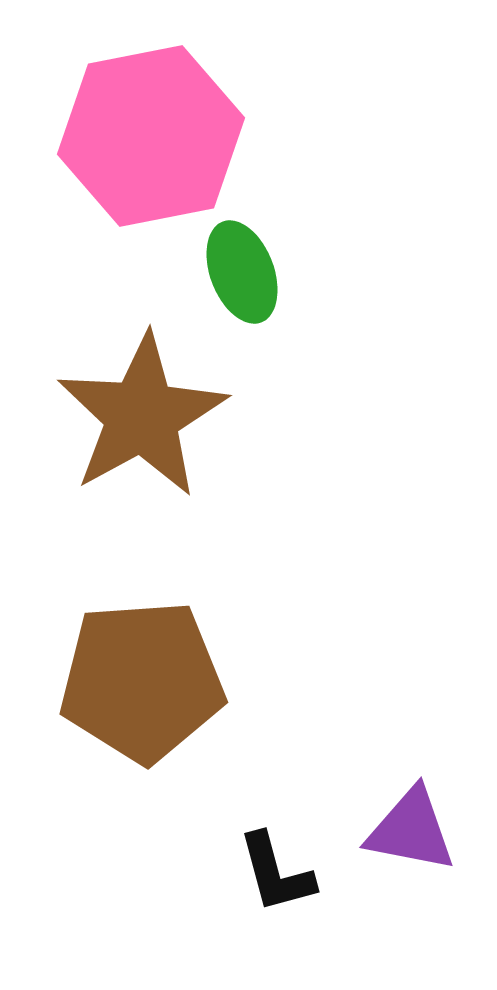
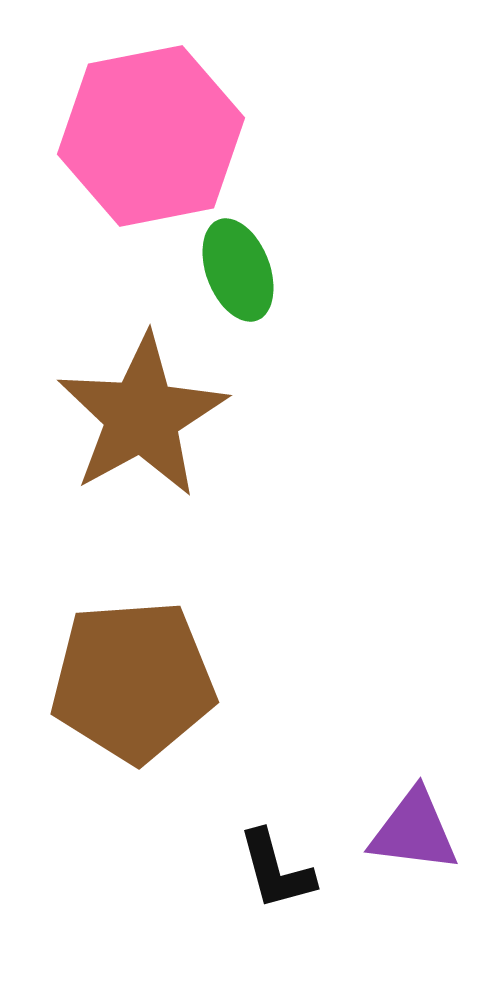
green ellipse: moved 4 px left, 2 px up
brown pentagon: moved 9 px left
purple triangle: moved 3 px right, 1 px down; rotated 4 degrees counterclockwise
black L-shape: moved 3 px up
